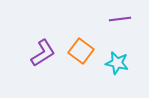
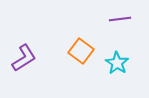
purple L-shape: moved 19 px left, 5 px down
cyan star: rotated 20 degrees clockwise
